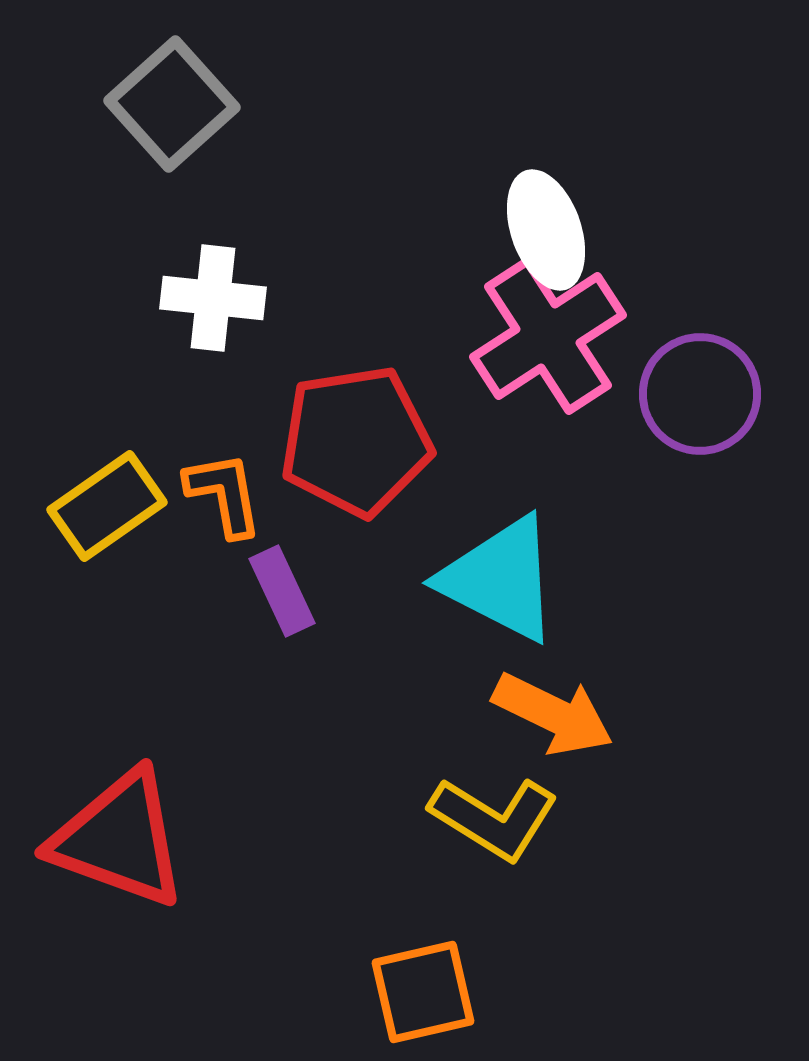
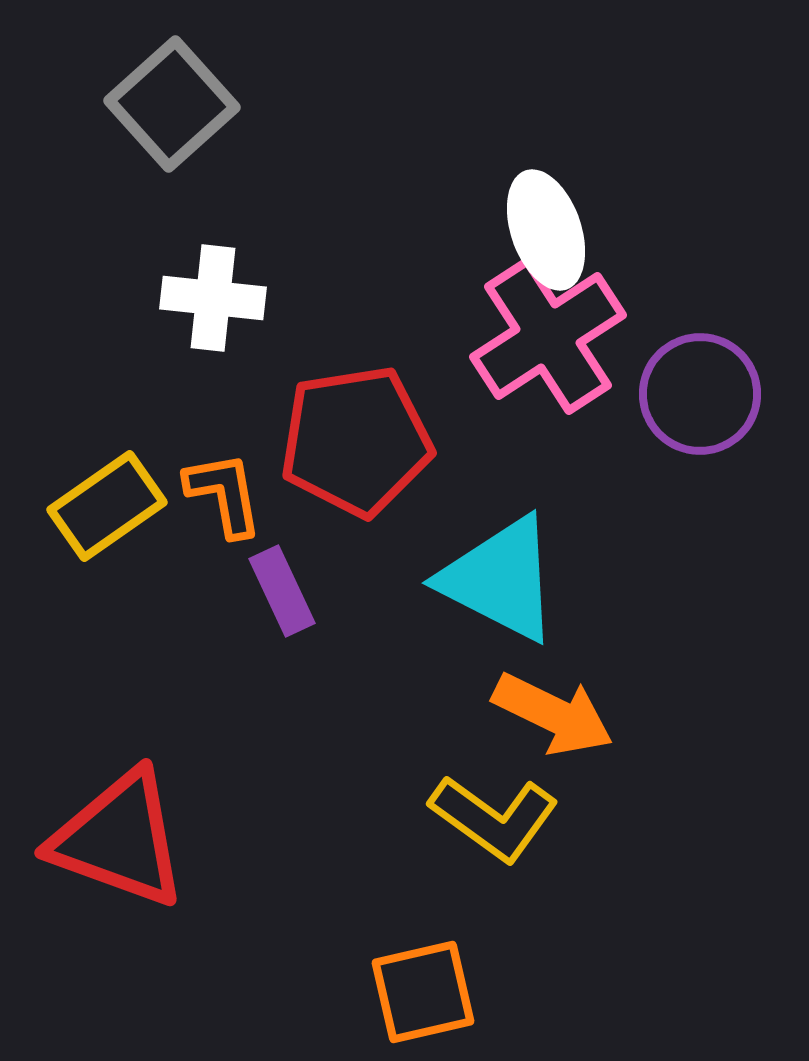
yellow L-shape: rotated 4 degrees clockwise
